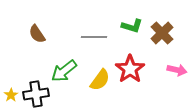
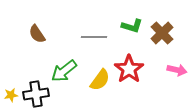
red star: moved 1 px left
yellow star: rotated 24 degrees clockwise
